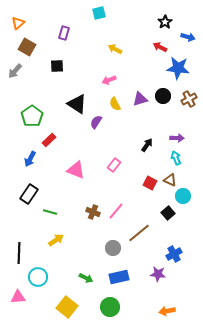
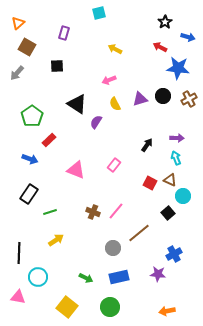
gray arrow at (15, 71): moved 2 px right, 2 px down
blue arrow at (30, 159): rotated 98 degrees counterclockwise
green line at (50, 212): rotated 32 degrees counterclockwise
pink triangle at (18, 297): rotated 14 degrees clockwise
